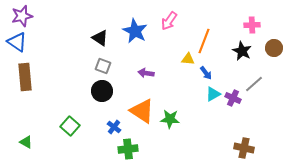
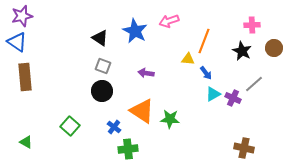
pink arrow: rotated 36 degrees clockwise
